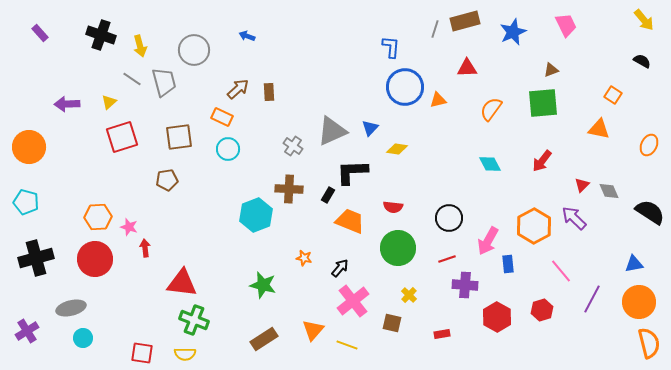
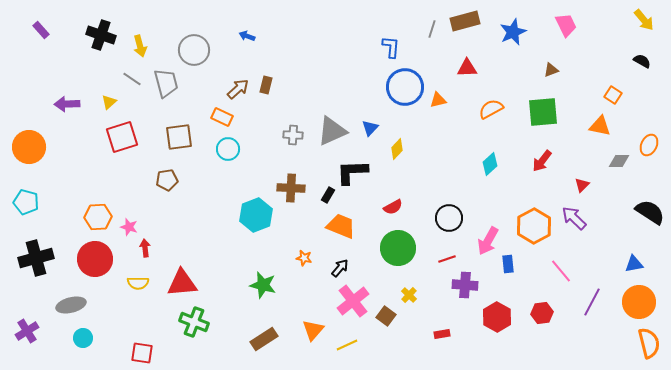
gray line at (435, 29): moved 3 px left
purple rectangle at (40, 33): moved 1 px right, 3 px up
gray trapezoid at (164, 82): moved 2 px right, 1 px down
brown rectangle at (269, 92): moved 3 px left, 7 px up; rotated 18 degrees clockwise
green square at (543, 103): moved 9 px down
orange semicircle at (491, 109): rotated 25 degrees clockwise
orange triangle at (599, 129): moved 1 px right, 3 px up
gray cross at (293, 146): moved 11 px up; rotated 30 degrees counterclockwise
yellow diamond at (397, 149): rotated 55 degrees counterclockwise
cyan diamond at (490, 164): rotated 75 degrees clockwise
brown cross at (289, 189): moved 2 px right, 1 px up
gray diamond at (609, 191): moved 10 px right, 30 px up; rotated 65 degrees counterclockwise
red semicircle at (393, 207): rotated 36 degrees counterclockwise
orange trapezoid at (350, 221): moved 9 px left, 5 px down
red triangle at (182, 283): rotated 12 degrees counterclockwise
purple line at (592, 299): moved 3 px down
gray ellipse at (71, 308): moved 3 px up
red hexagon at (542, 310): moved 3 px down; rotated 10 degrees clockwise
green cross at (194, 320): moved 2 px down
brown square at (392, 323): moved 6 px left, 7 px up; rotated 24 degrees clockwise
yellow line at (347, 345): rotated 45 degrees counterclockwise
yellow semicircle at (185, 354): moved 47 px left, 71 px up
